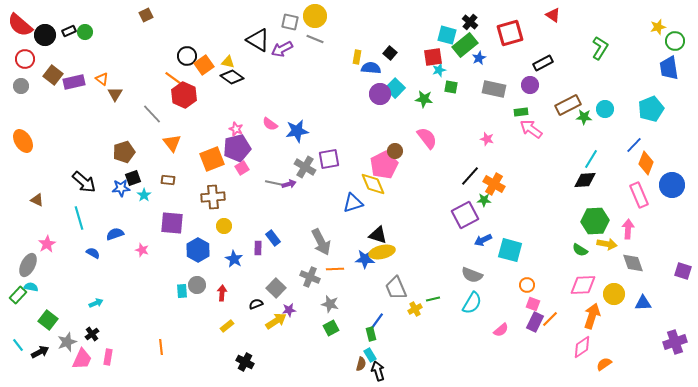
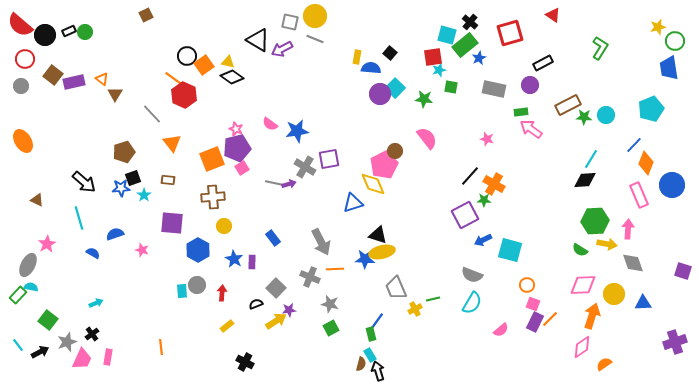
cyan circle at (605, 109): moved 1 px right, 6 px down
purple rectangle at (258, 248): moved 6 px left, 14 px down
